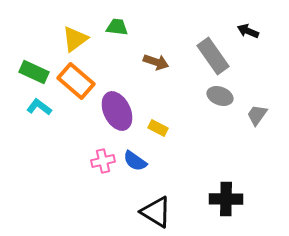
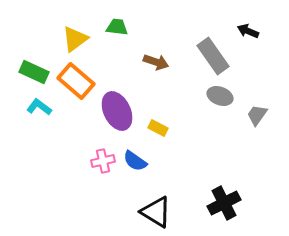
black cross: moved 2 px left, 4 px down; rotated 28 degrees counterclockwise
